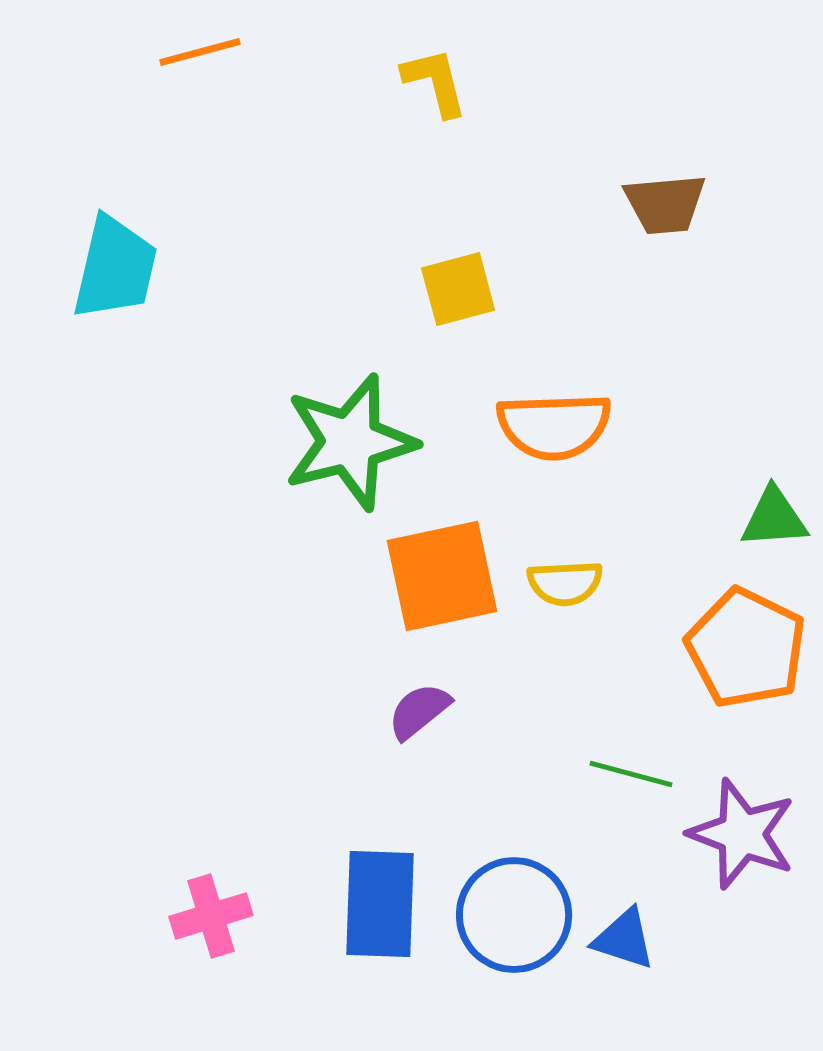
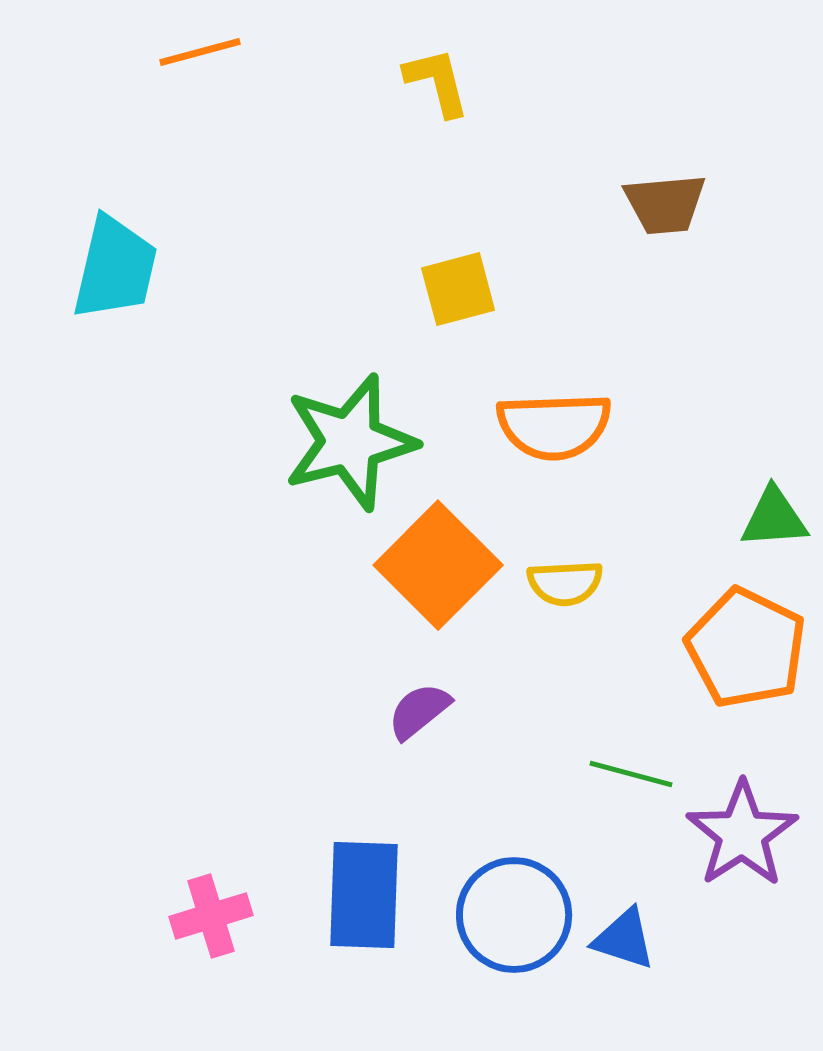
yellow L-shape: moved 2 px right
orange square: moved 4 px left, 11 px up; rotated 33 degrees counterclockwise
purple star: rotated 18 degrees clockwise
blue rectangle: moved 16 px left, 9 px up
